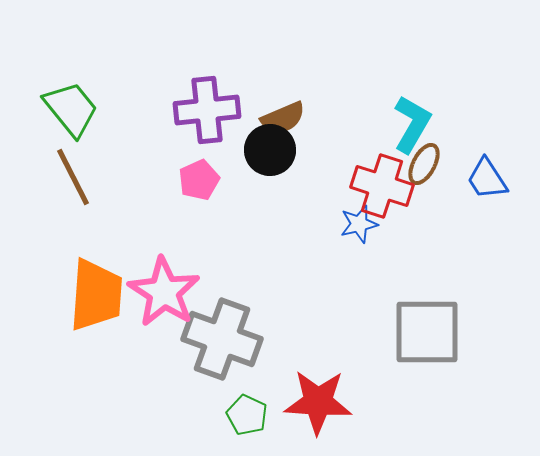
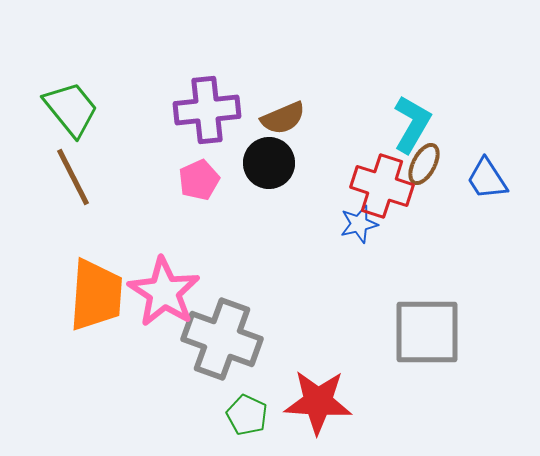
black circle: moved 1 px left, 13 px down
